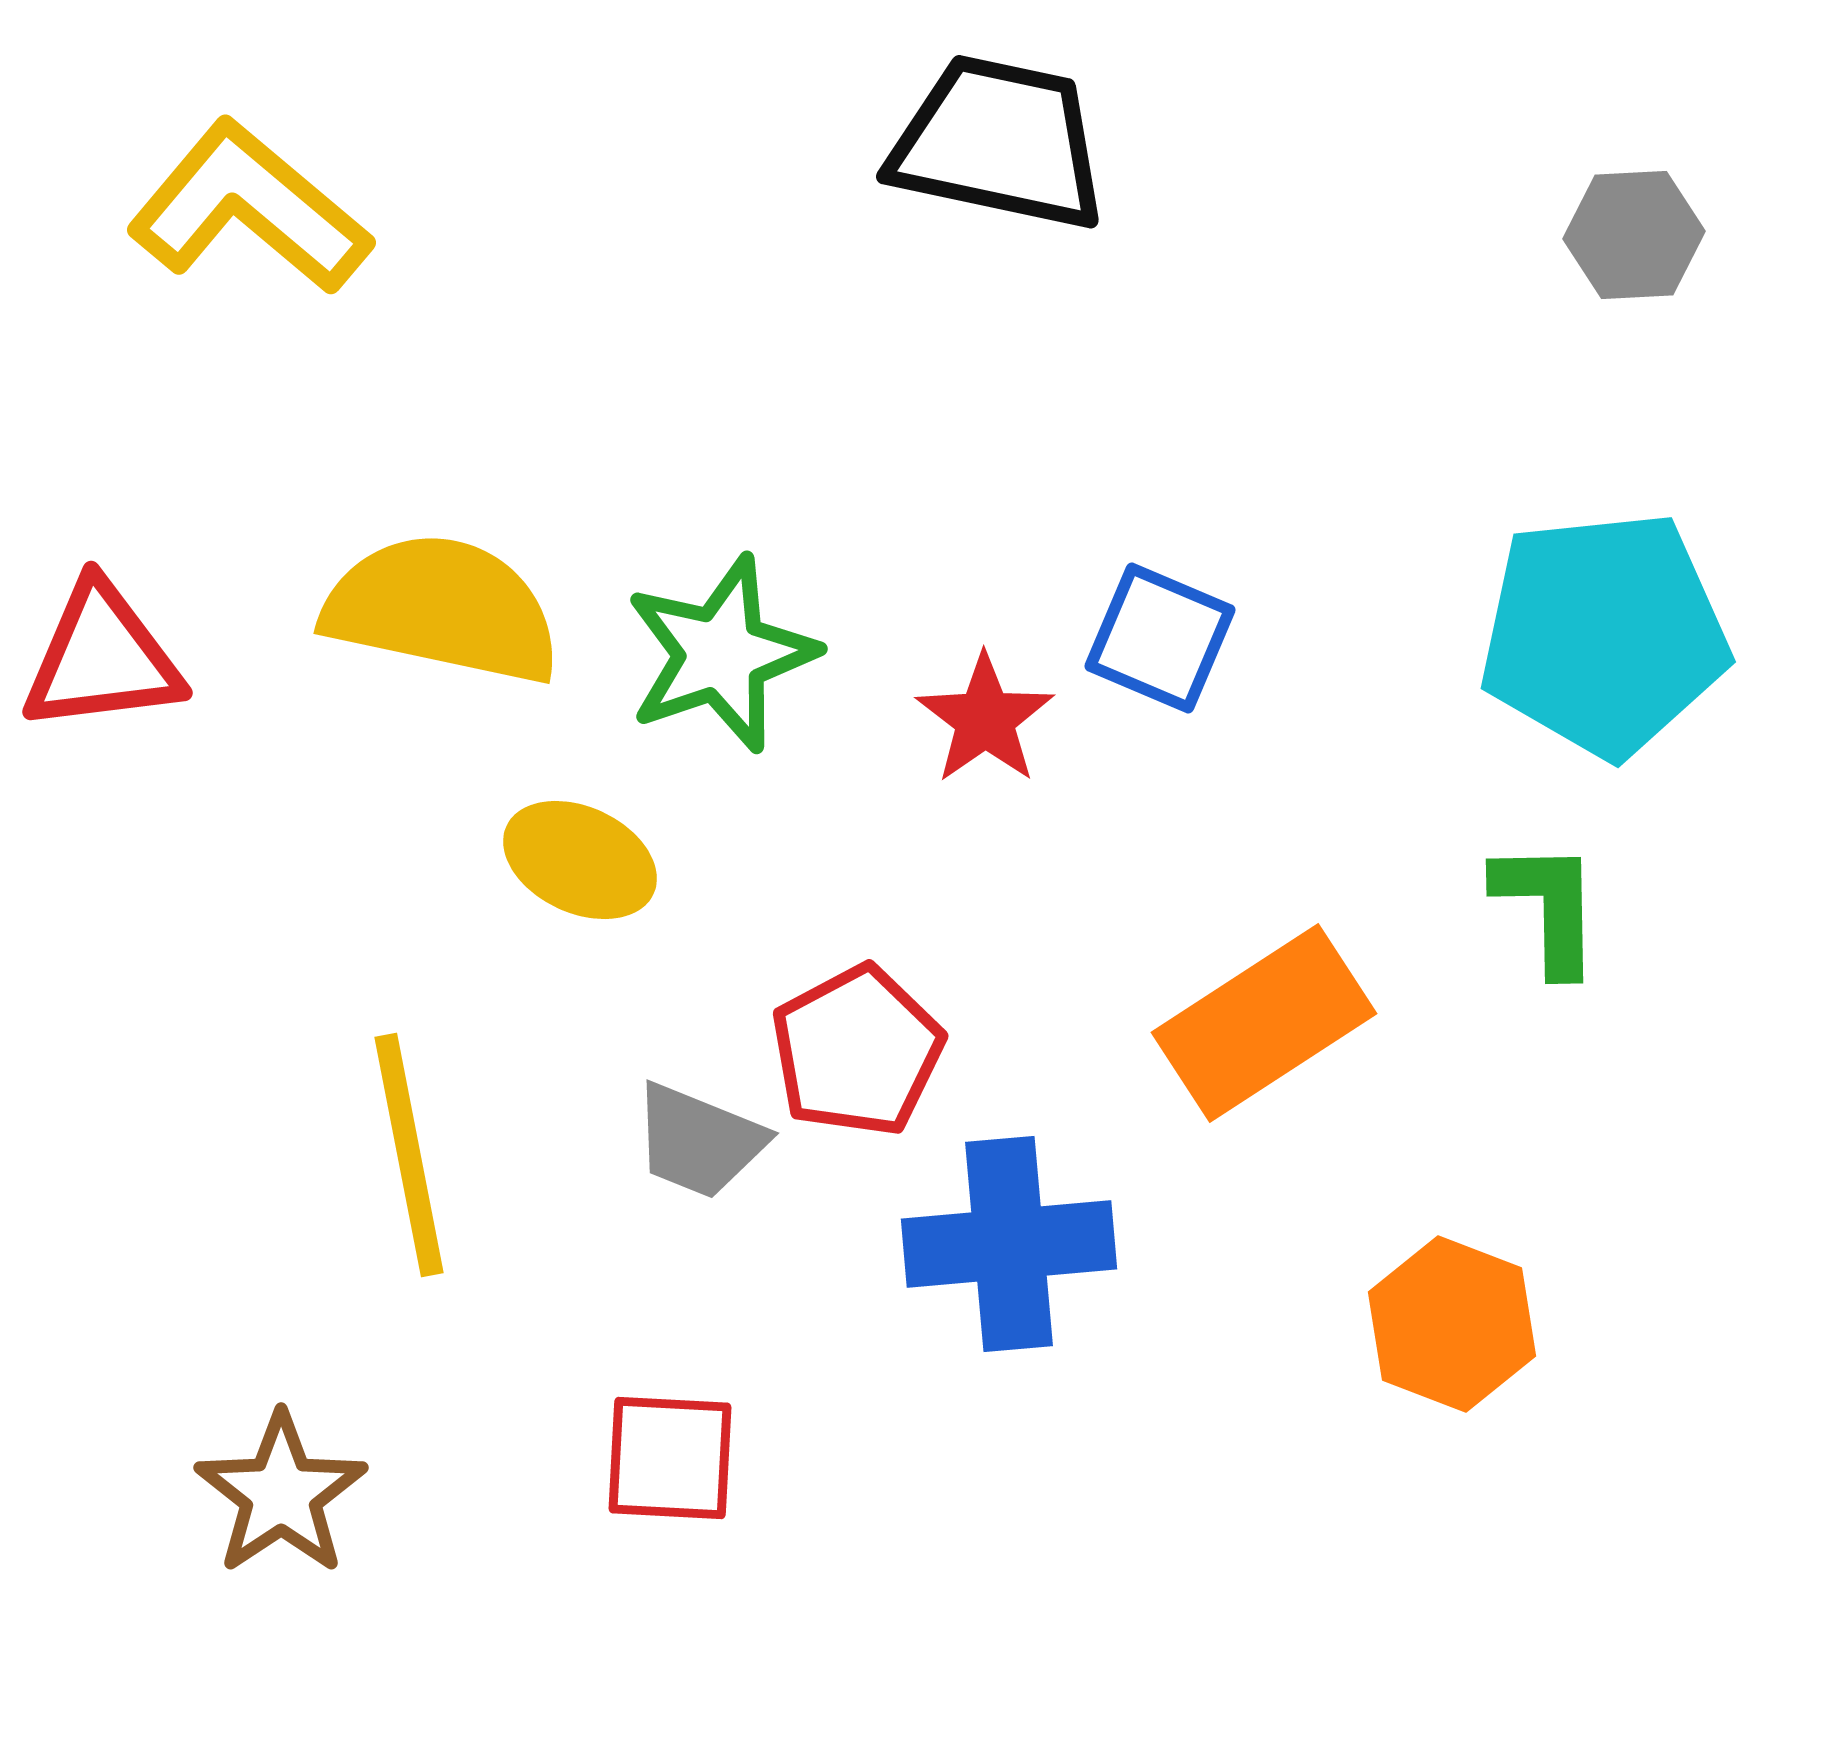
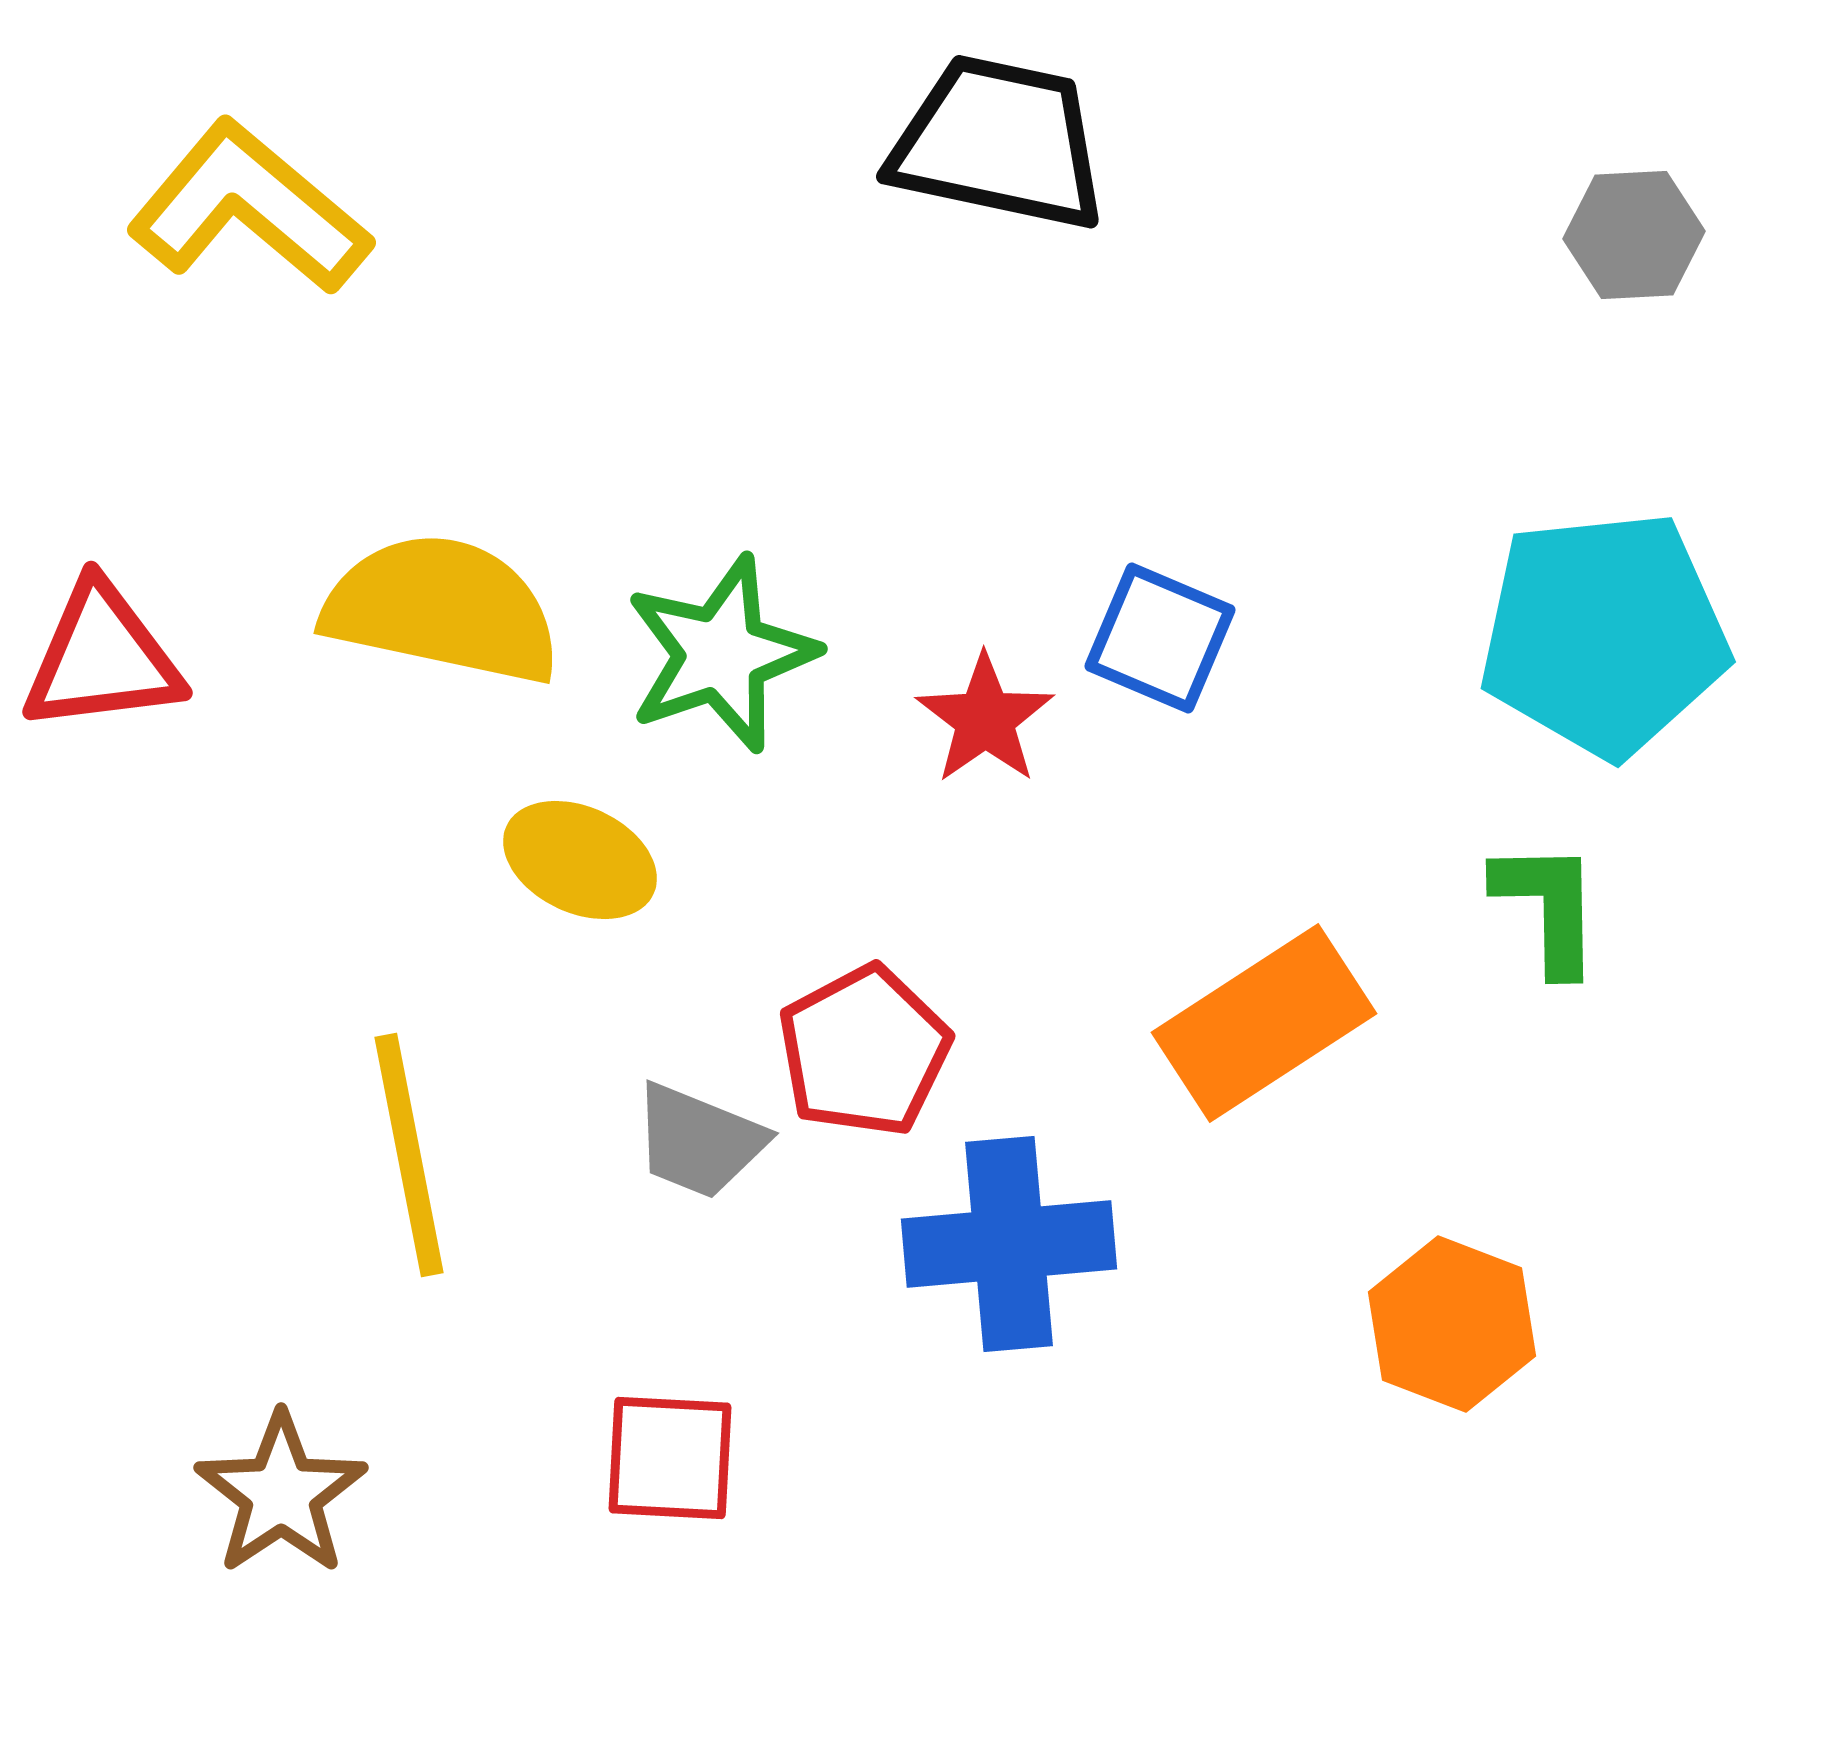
red pentagon: moved 7 px right
